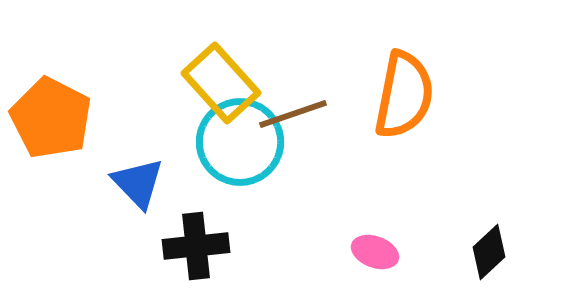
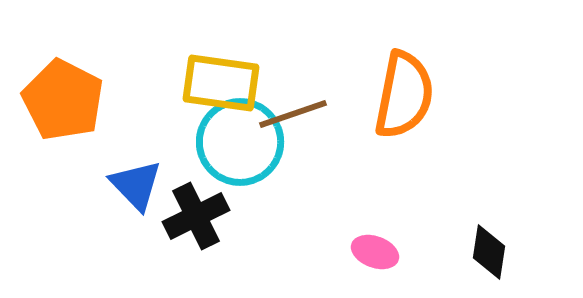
yellow rectangle: rotated 40 degrees counterclockwise
orange pentagon: moved 12 px right, 18 px up
blue triangle: moved 2 px left, 2 px down
black cross: moved 30 px up; rotated 20 degrees counterclockwise
black diamond: rotated 38 degrees counterclockwise
